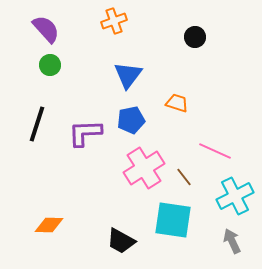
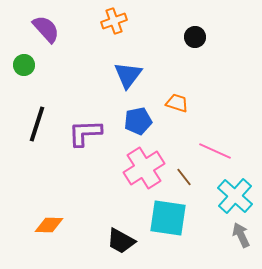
green circle: moved 26 px left
blue pentagon: moved 7 px right, 1 px down
cyan cross: rotated 21 degrees counterclockwise
cyan square: moved 5 px left, 2 px up
gray arrow: moved 9 px right, 6 px up
